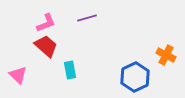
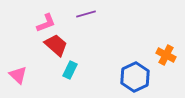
purple line: moved 1 px left, 4 px up
red trapezoid: moved 10 px right, 1 px up
cyan rectangle: rotated 36 degrees clockwise
